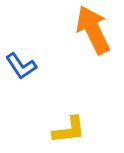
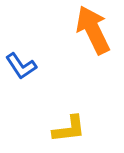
yellow L-shape: moved 1 px up
